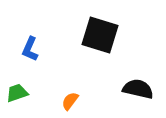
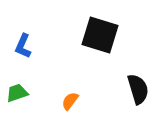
blue L-shape: moved 7 px left, 3 px up
black semicircle: rotated 60 degrees clockwise
